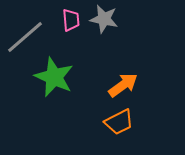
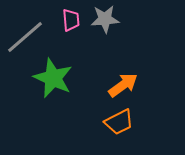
gray star: moved 1 px right; rotated 16 degrees counterclockwise
green star: moved 1 px left, 1 px down
